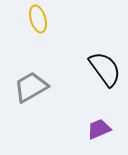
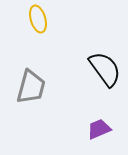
gray trapezoid: rotated 135 degrees clockwise
